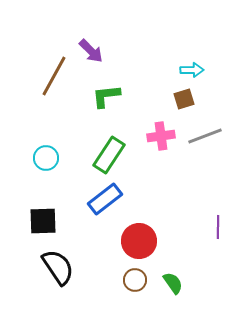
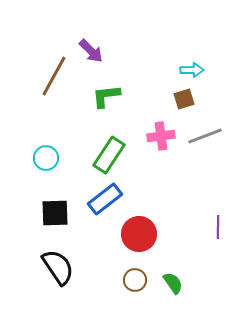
black square: moved 12 px right, 8 px up
red circle: moved 7 px up
